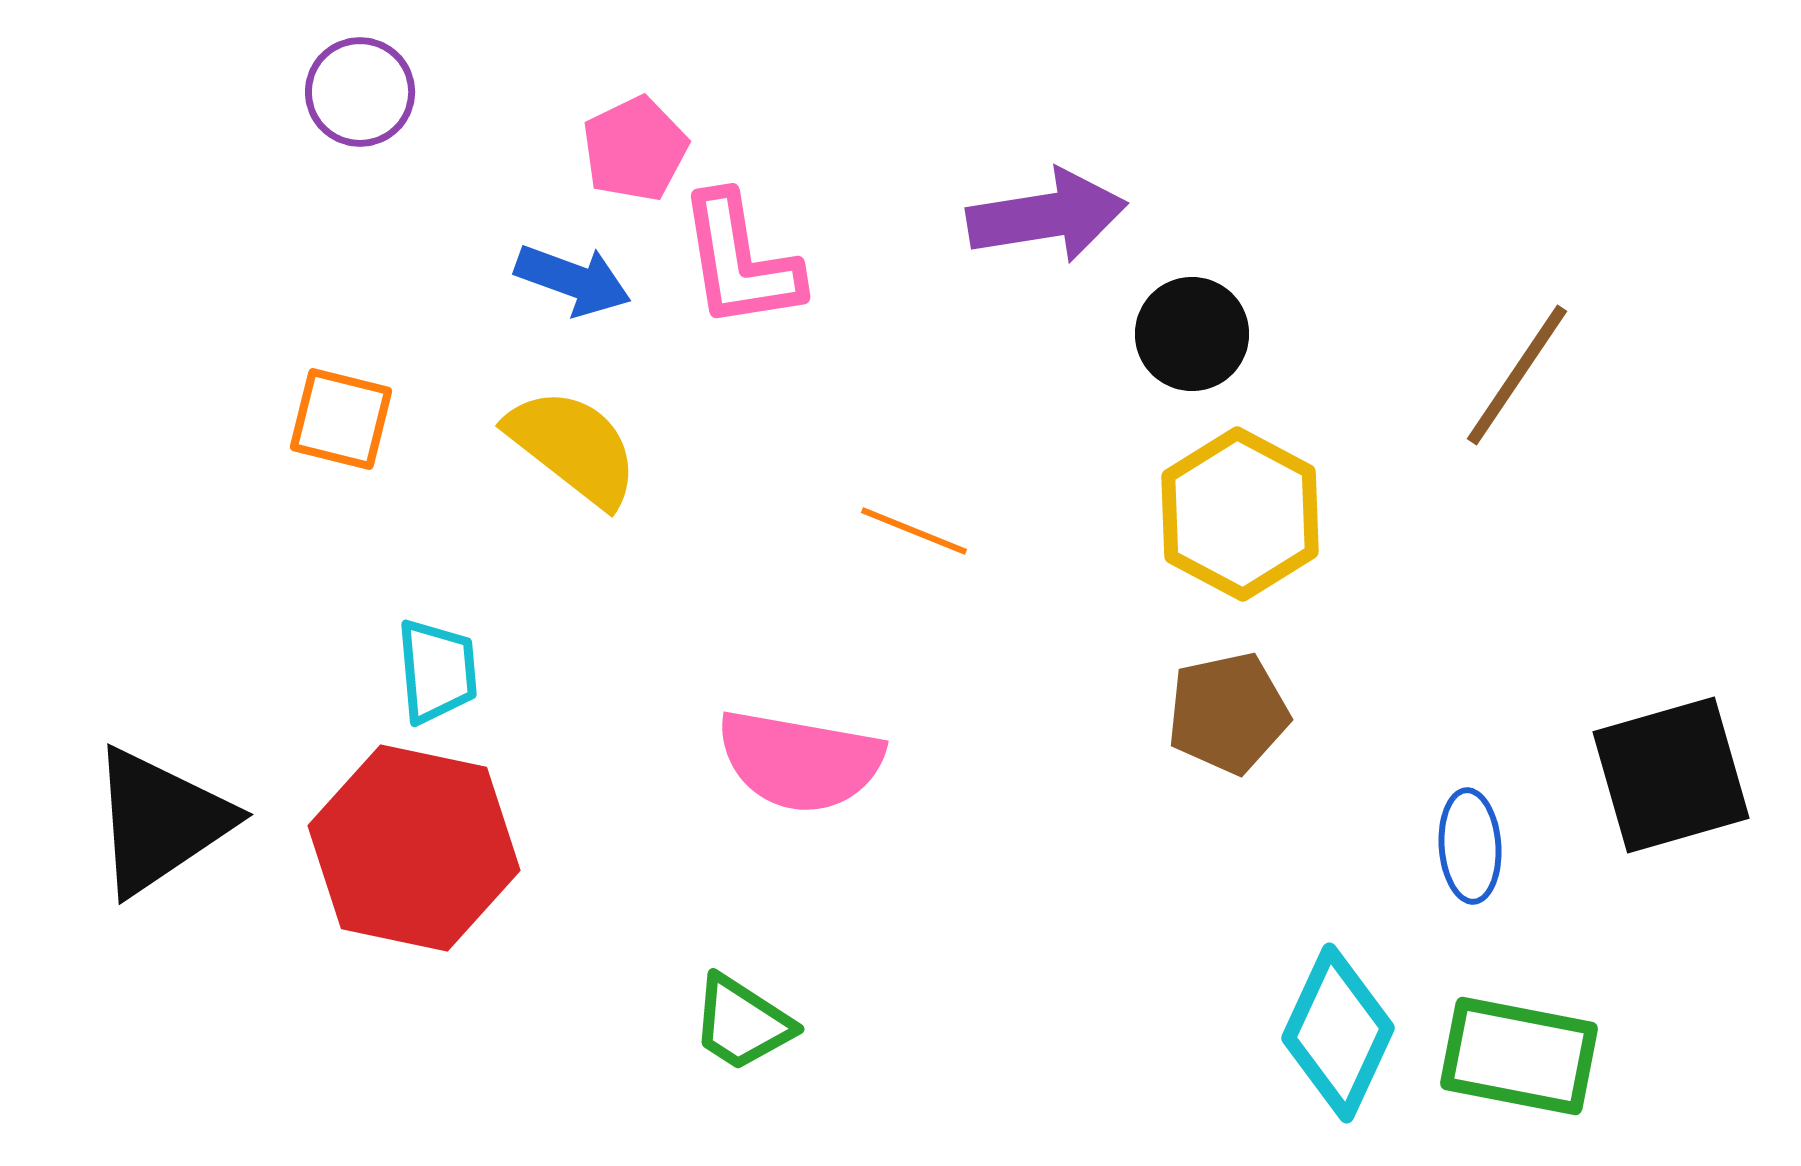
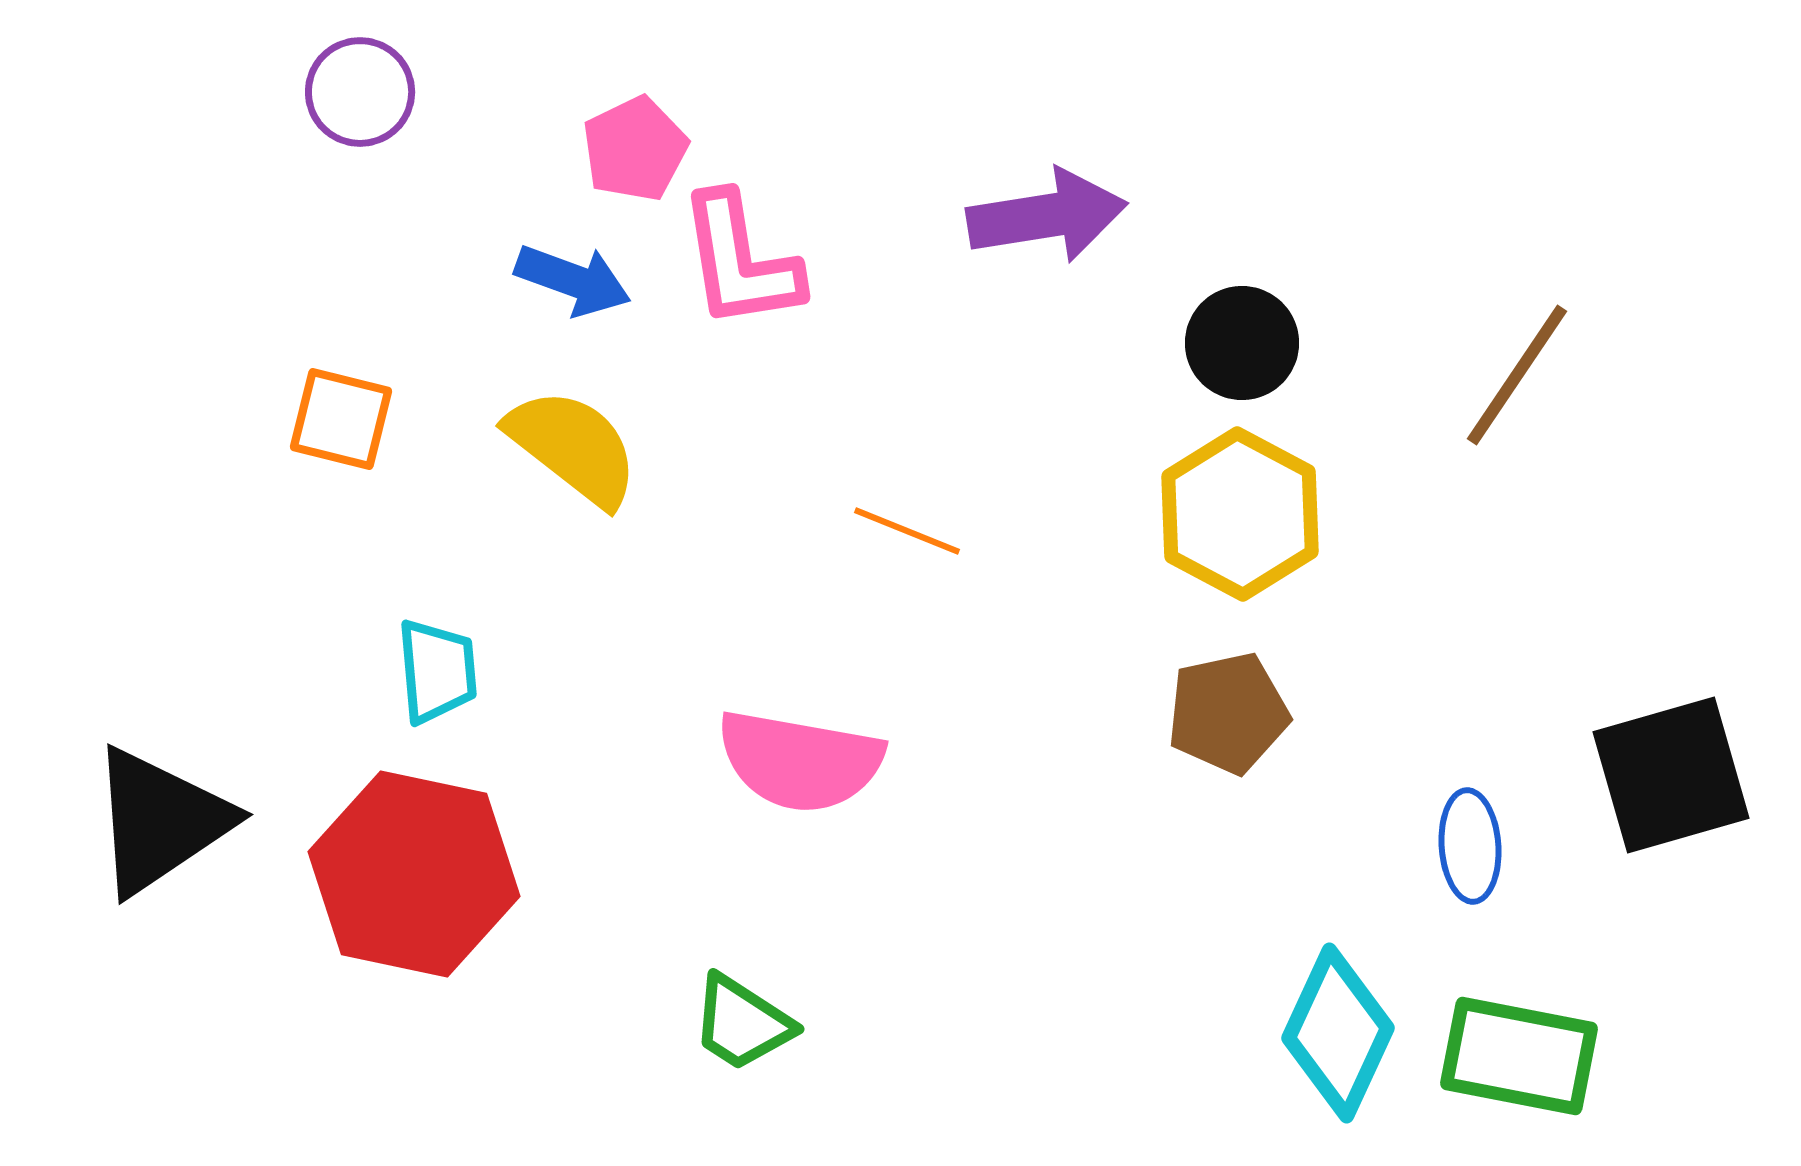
black circle: moved 50 px right, 9 px down
orange line: moved 7 px left
red hexagon: moved 26 px down
